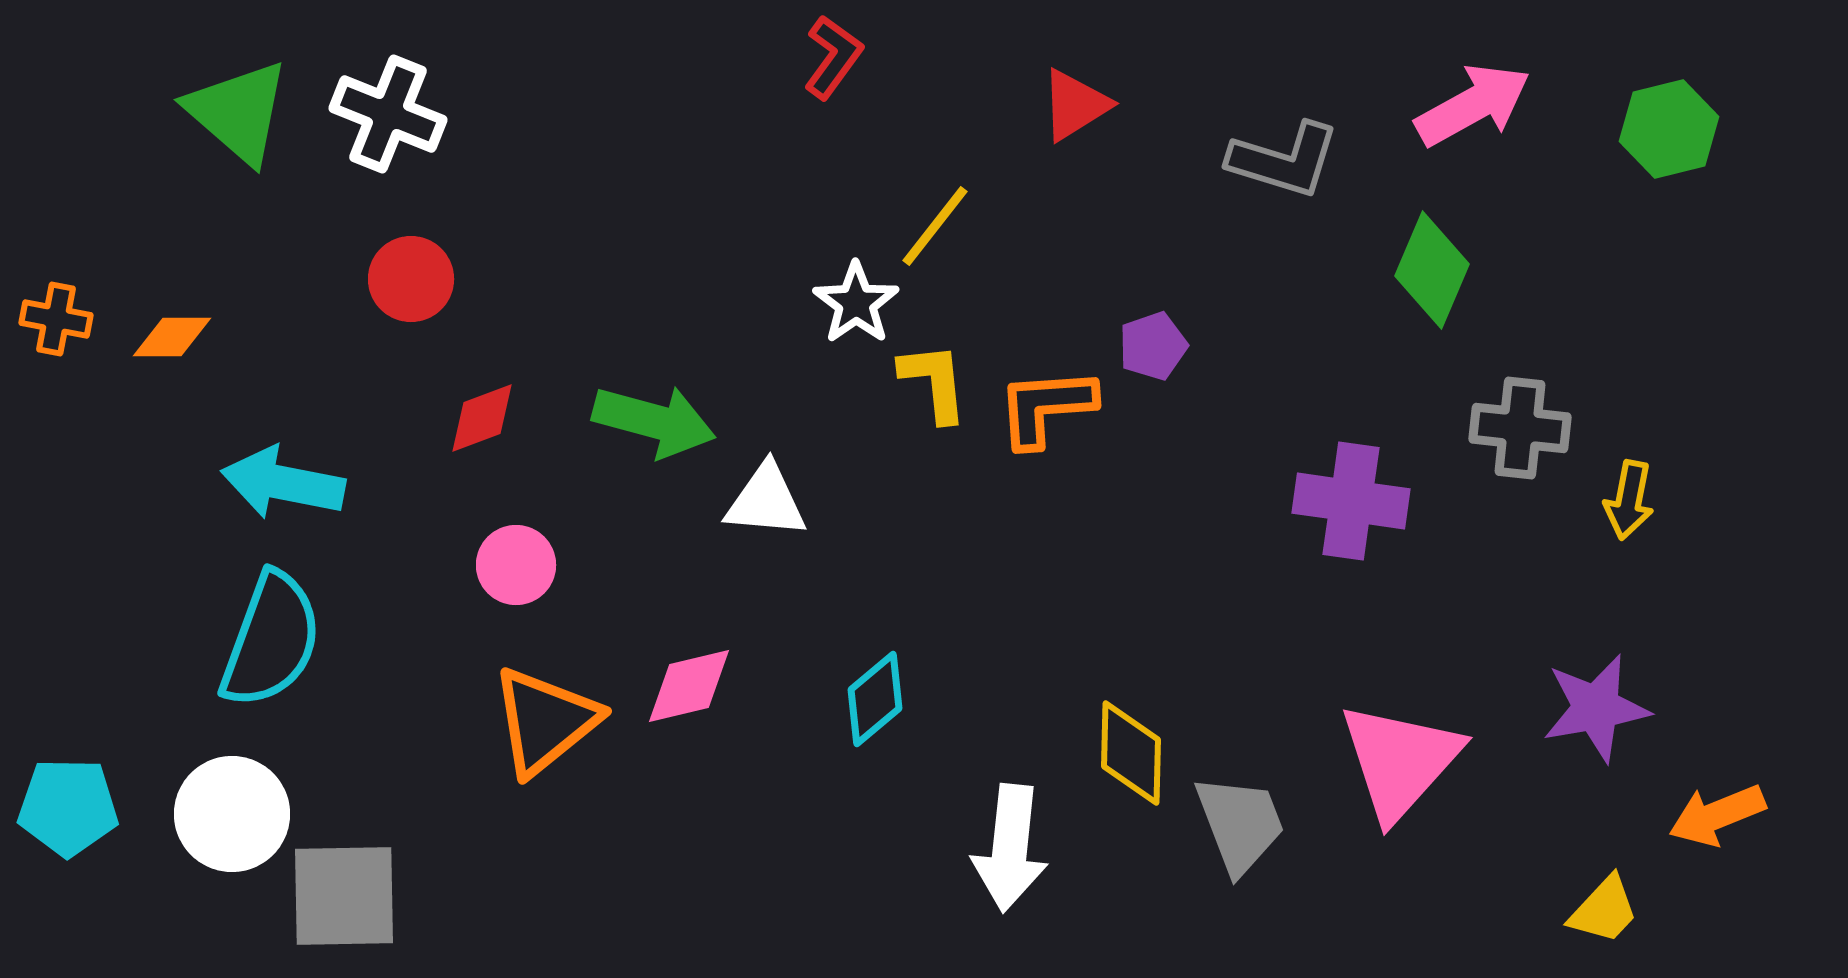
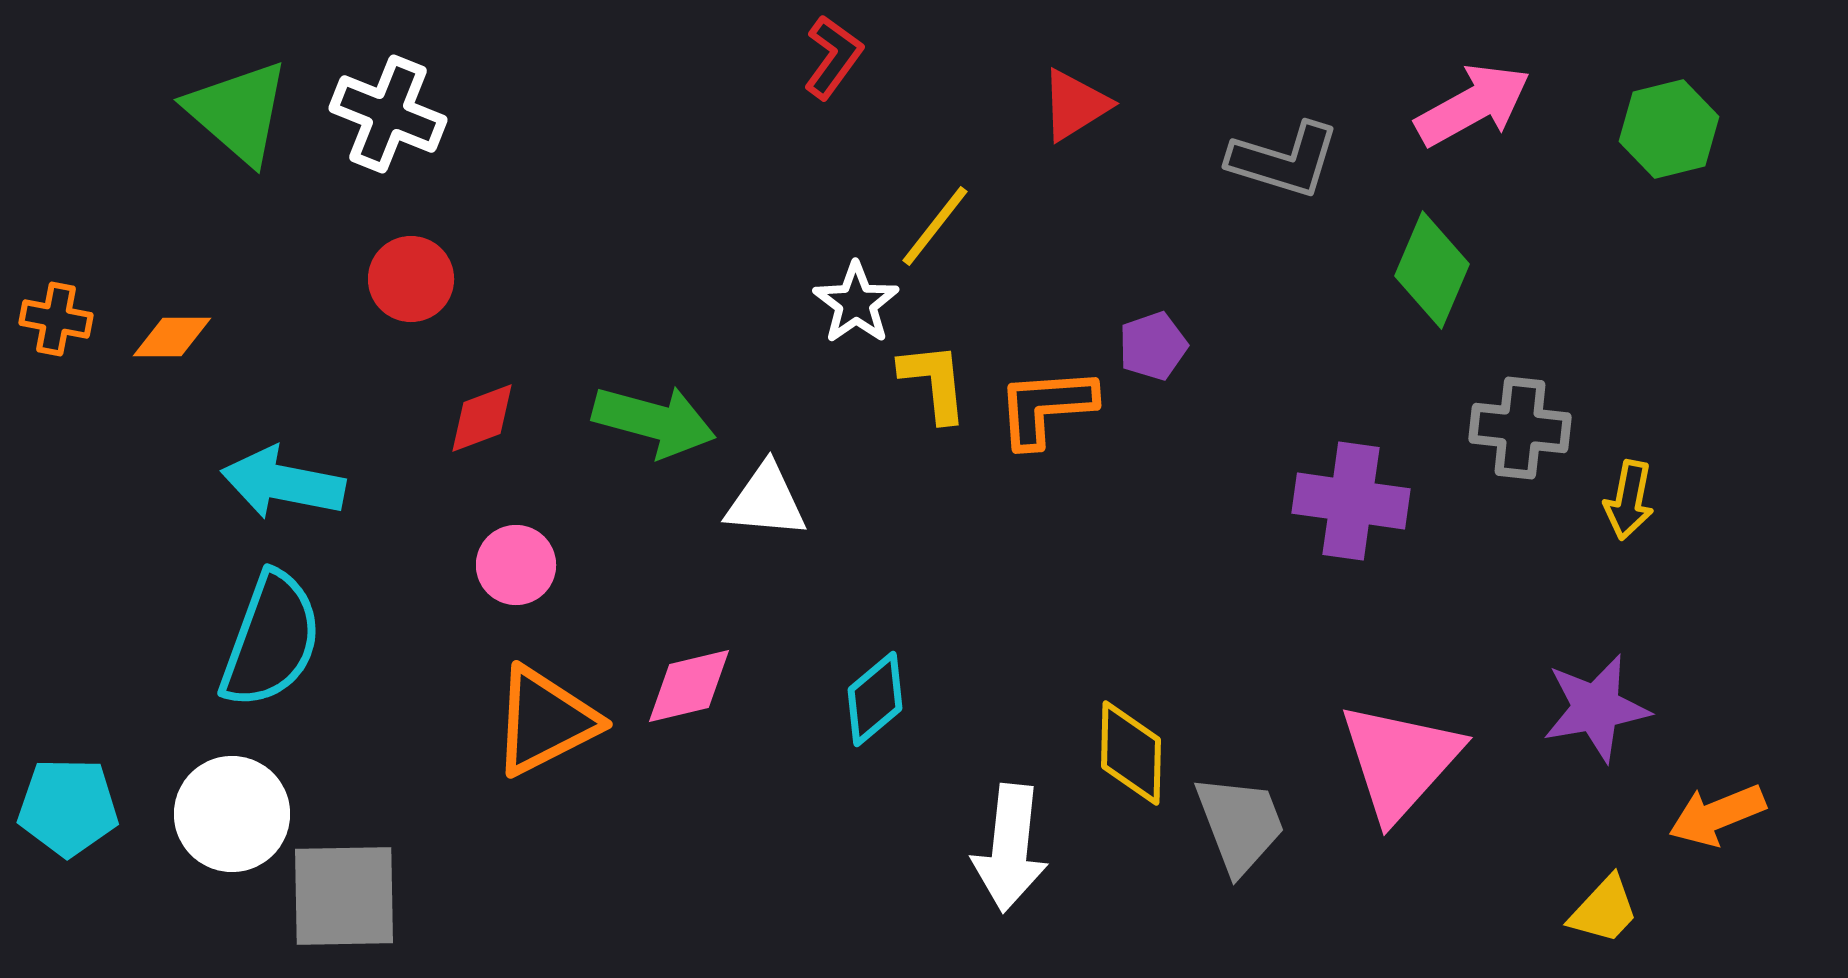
orange triangle: rotated 12 degrees clockwise
